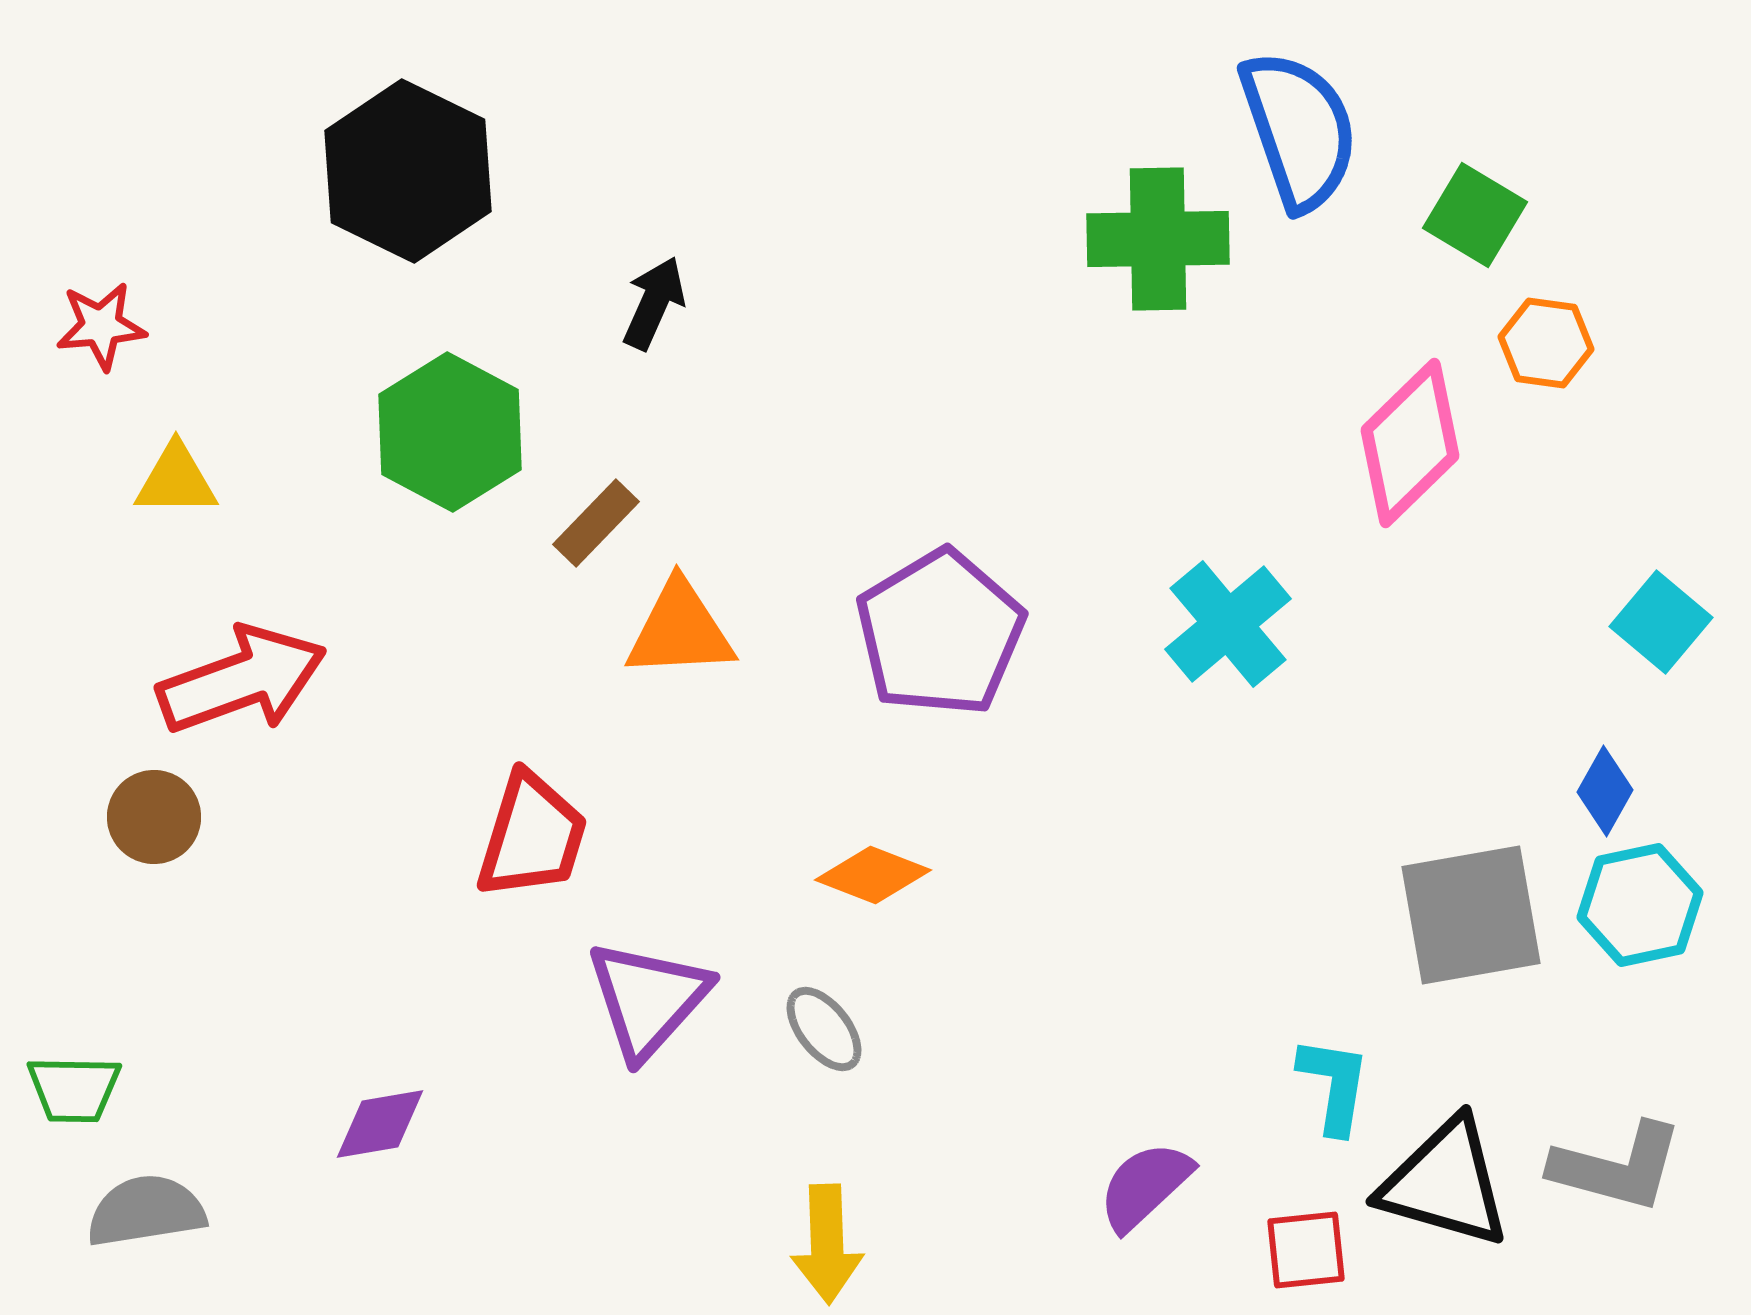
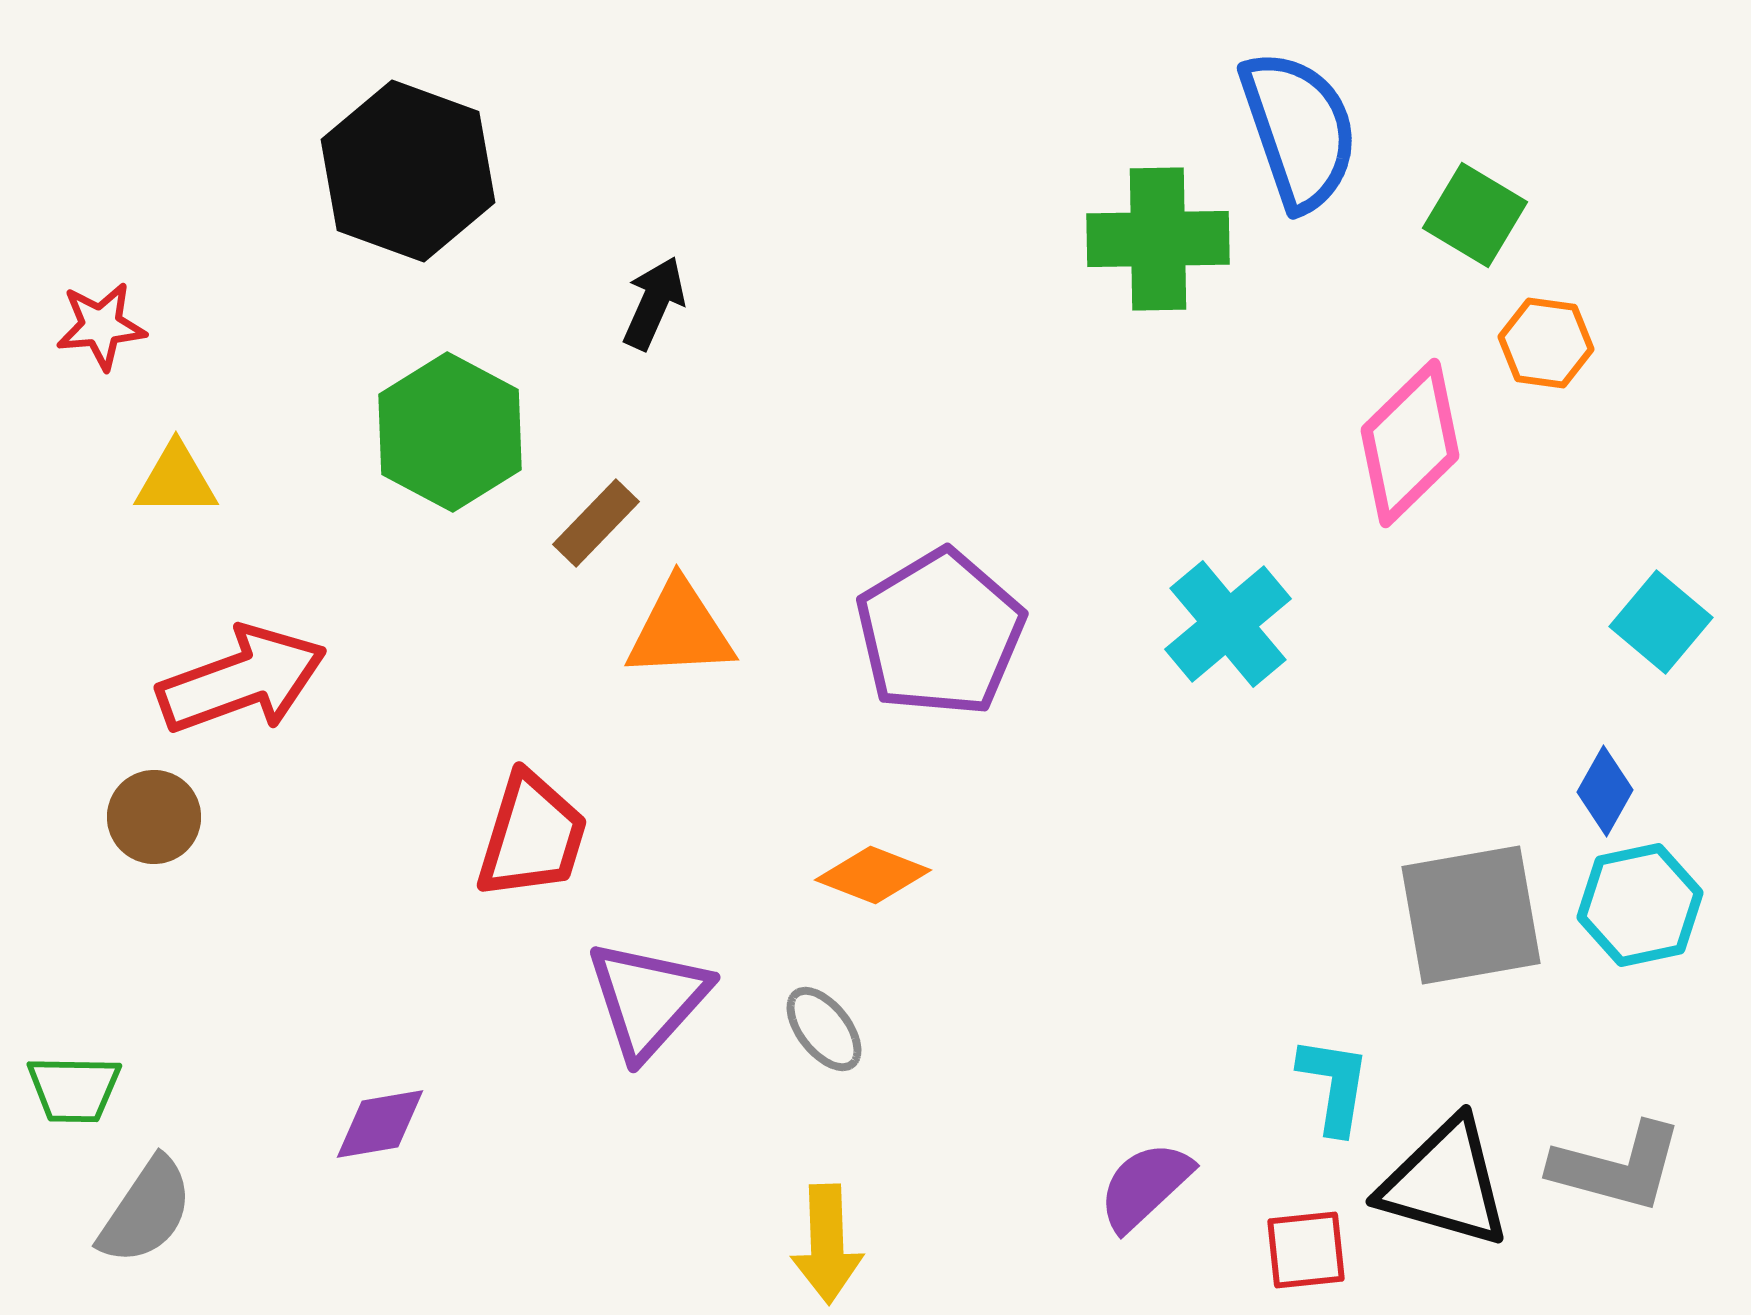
black hexagon: rotated 6 degrees counterclockwise
gray semicircle: rotated 133 degrees clockwise
